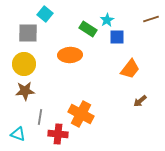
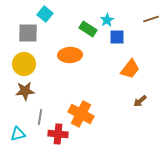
cyan triangle: rotated 35 degrees counterclockwise
